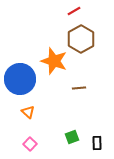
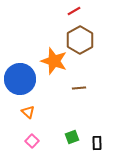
brown hexagon: moved 1 px left, 1 px down
pink square: moved 2 px right, 3 px up
